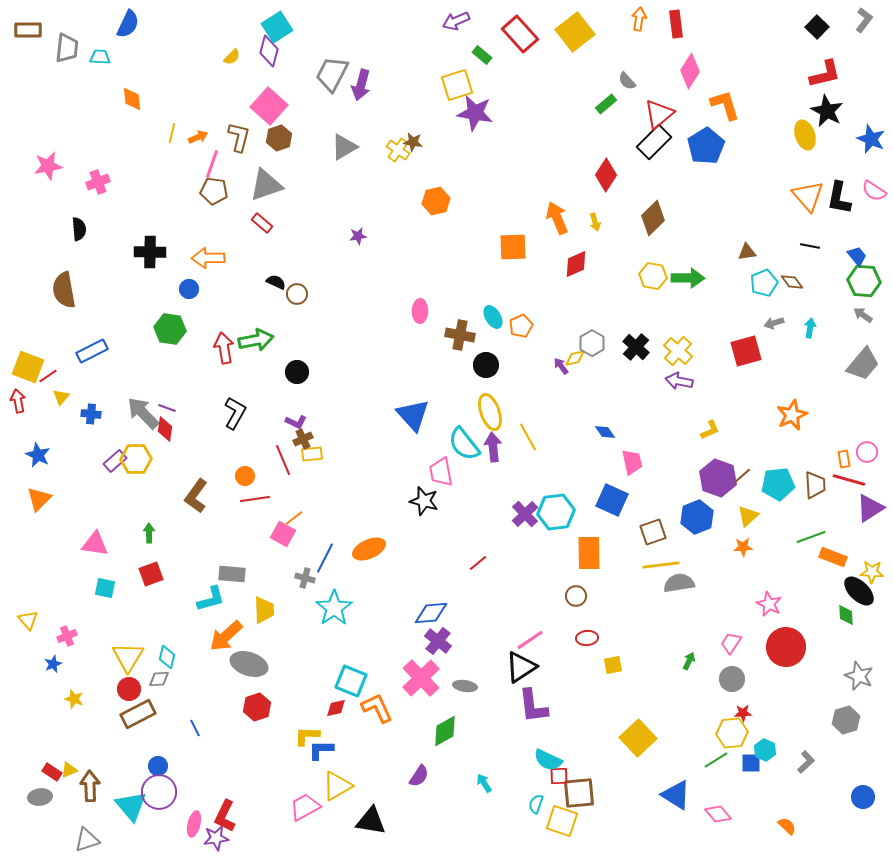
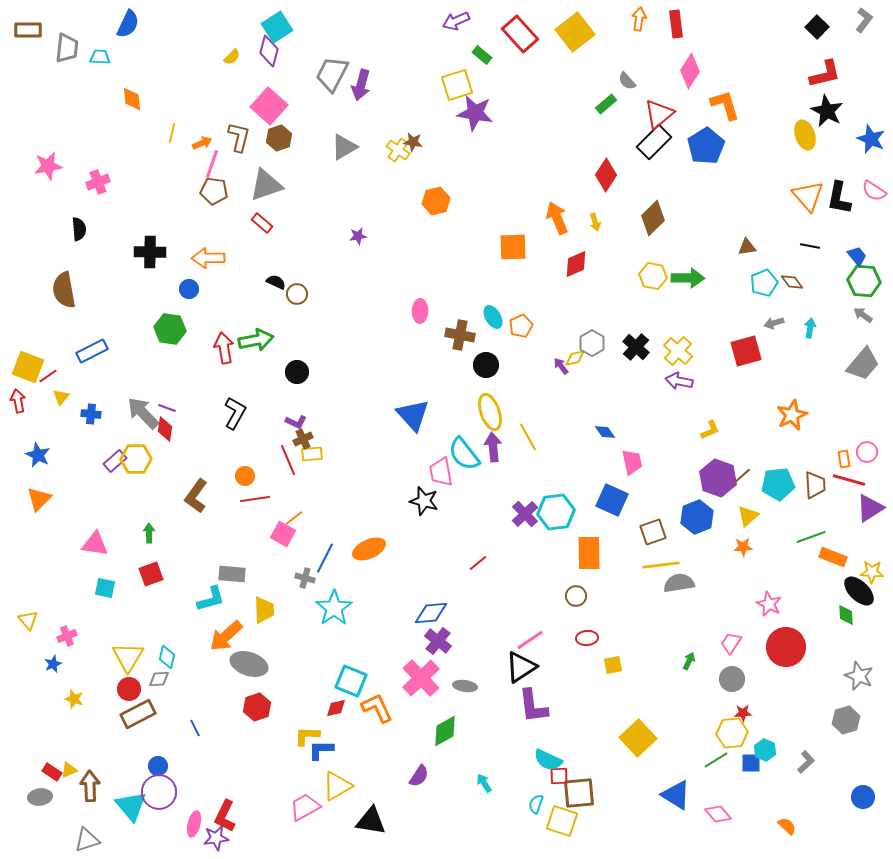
orange arrow at (198, 137): moved 4 px right, 6 px down
brown triangle at (747, 252): moved 5 px up
cyan semicircle at (464, 444): moved 10 px down
red line at (283, 460): moved 5 px right
